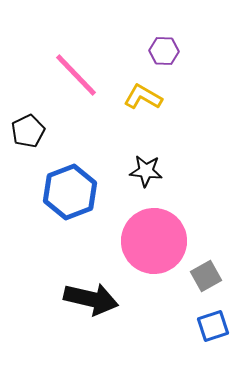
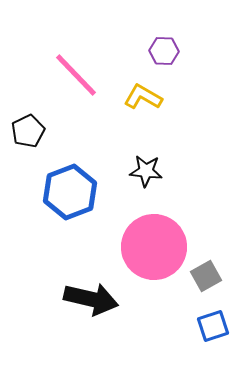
pink circle: moved 6 px down
